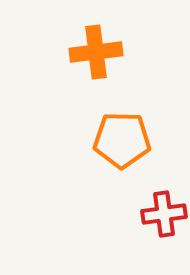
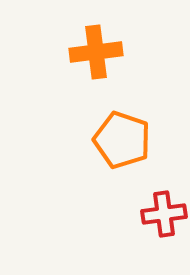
orange pentagon: rotated 18 degrees clockwise
